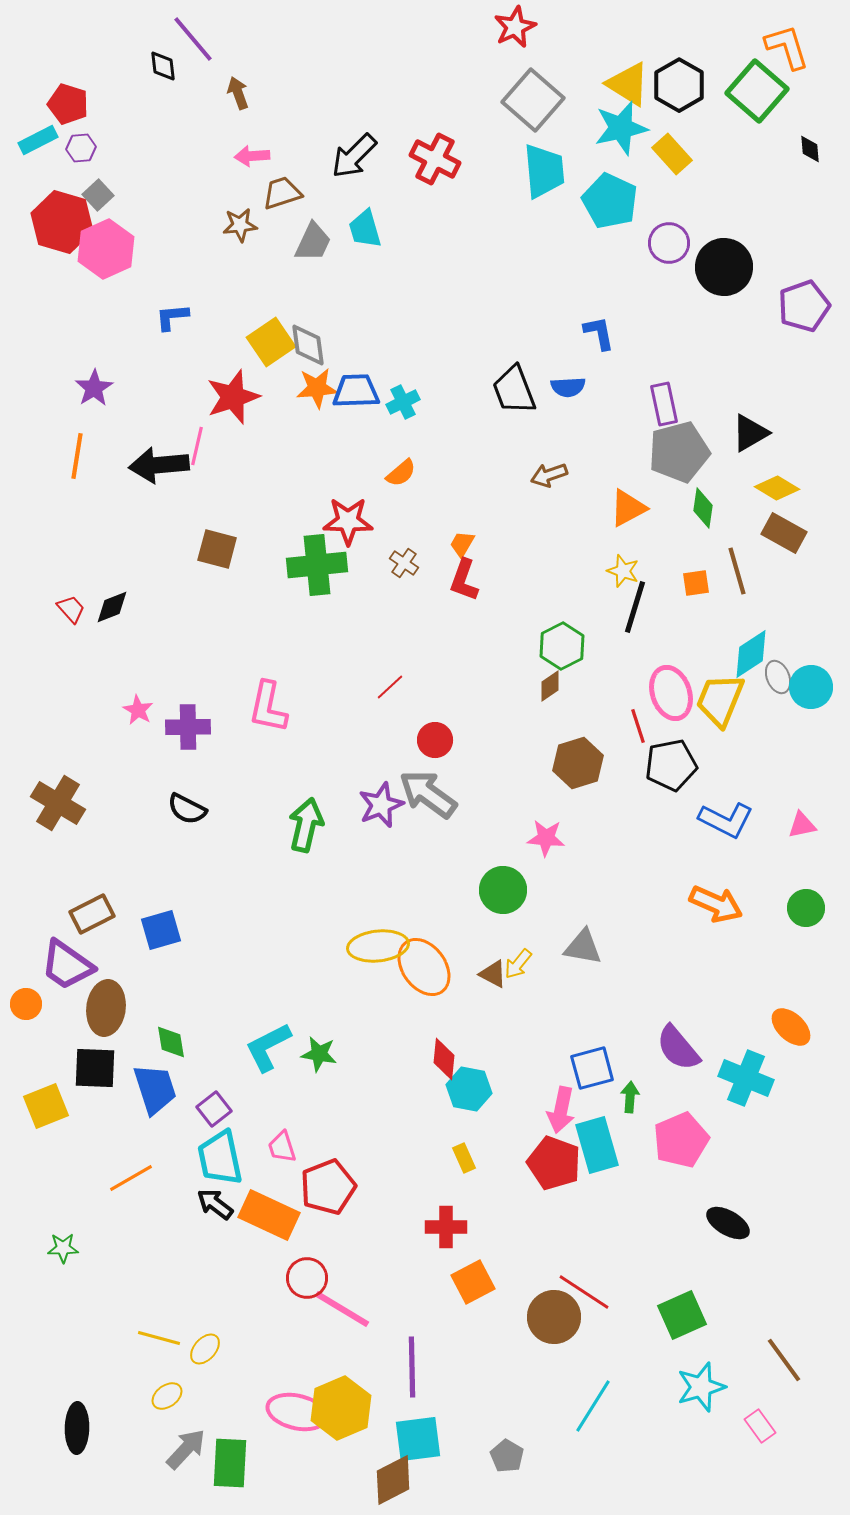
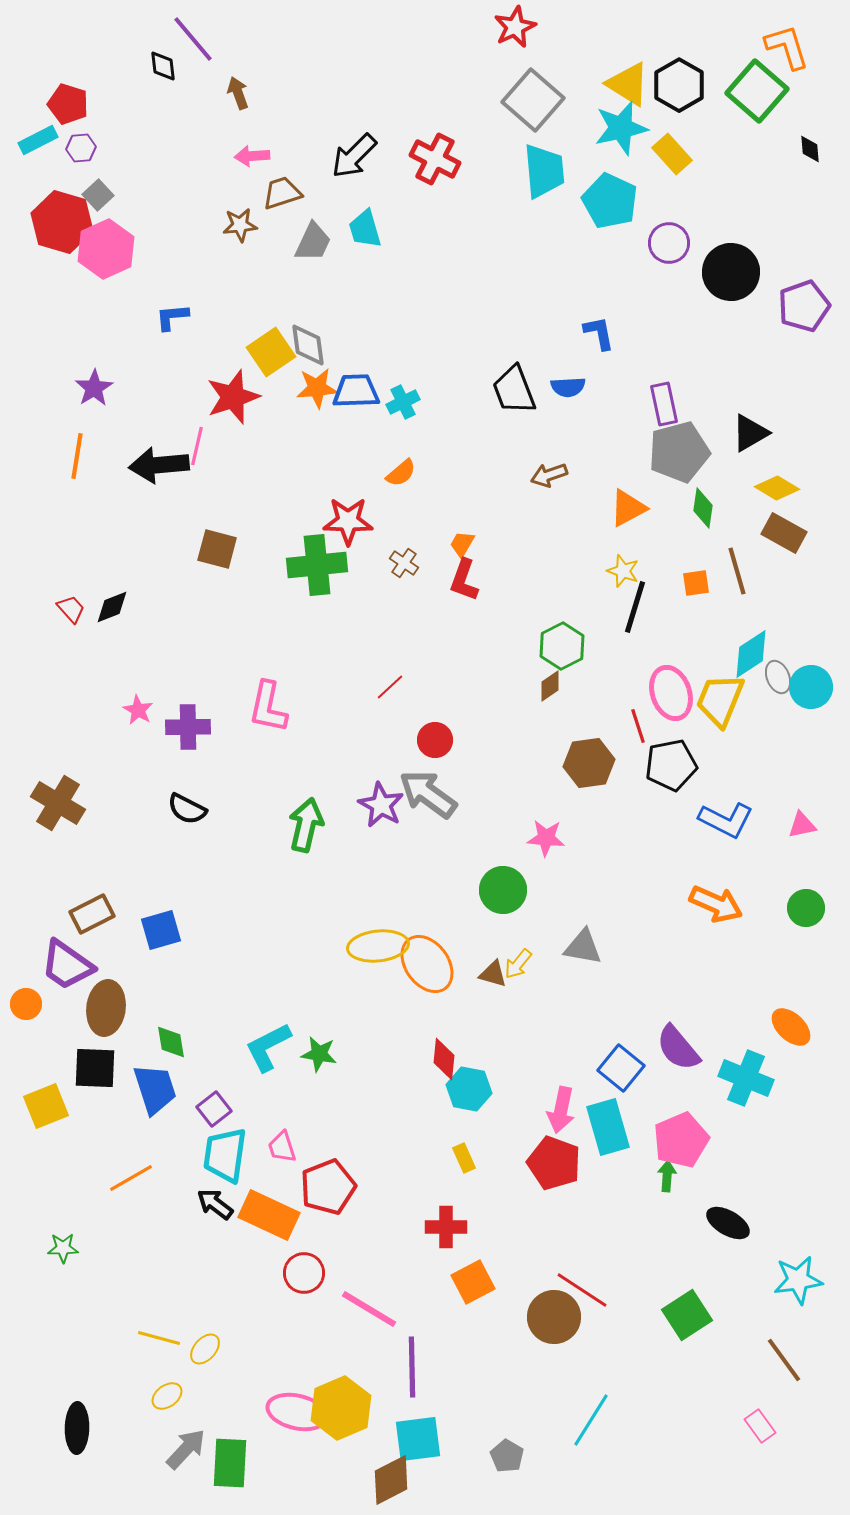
black circle at (724, 267): moved 7 px right, 5 px down
yellow square at (271, 342): moved 10 px down
brown hexagon at (578, 763): moved 11 px right; rotated 9 degrees clockwise
purple star at (381, 805): rotated 21 degrees counterclockwise
orange ellipse at (424, 967): moved 3 px right, 3 px up
brown triangle at (493, 974): rotated 12 degrees counterclockwise
blue square at (592, 1068): moved 29 px right; rotated 36 degrees counterclockwise
green arrow at (630, 1097): moved 37 px right, 79 px down
cyan rectangle at (597, 1145): moved 11 px right, 18 px up
cyan trapezoid at (220, 1158): moved 5 px right, 3 px up; rotated 20 degrees clockwise
red circle at (307, 1278): moved 3 px left, 5 px up
red line at (584, 1292): moved 2 px left, 2 px up
pink line at (342, 1309): moved 27 px right
green square at (682, 1315): moved 5 px right; rotated 9 degrees counterclockwise
cyan star at (701, 1387): moved 97 px right, 107 px up; rotated 9 degrees clockwise
cyan line at (593, 1406): moved 2 px left, 14 px down
brown diamond at (393, 1480): moved 2 px left
